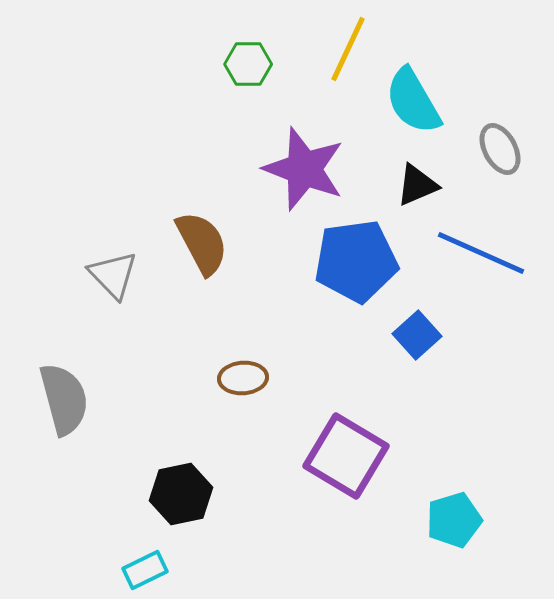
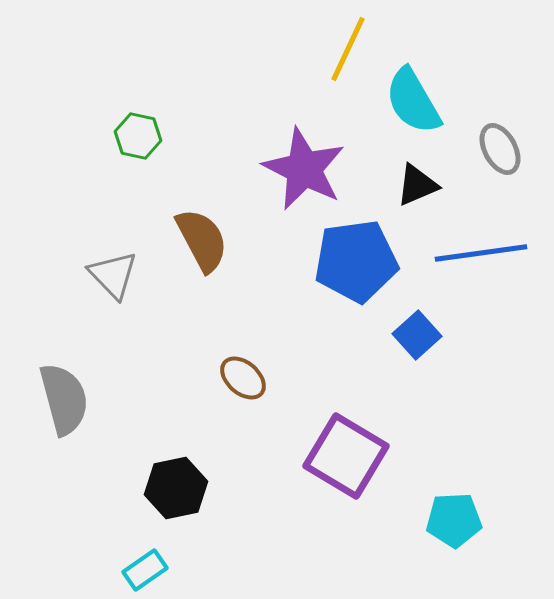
green hexagon: moved 110 px left, 72 px down; rotated 12 degrees clockwise
purple star: rotated 6 degrees clockwise
brown semicircle: moved 3 px up
blue line: rotated 32 degrees counterclockwise
brown ellipse: rotated 45 degrees clockwise
black hexagon: moved 5 px left, 6 px up
cyan pentagon: rotated 14 degrees clockwise
cyan rectangle: rotated 9 degrees counterclockwise
